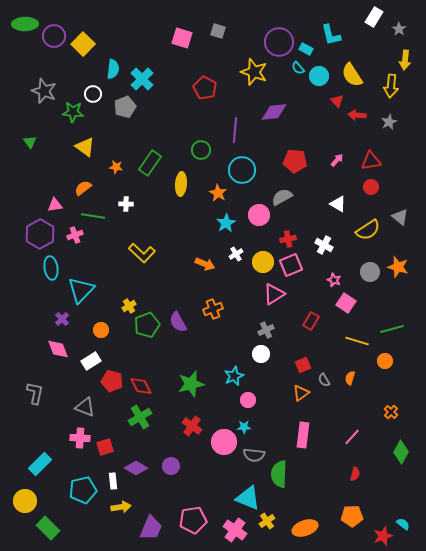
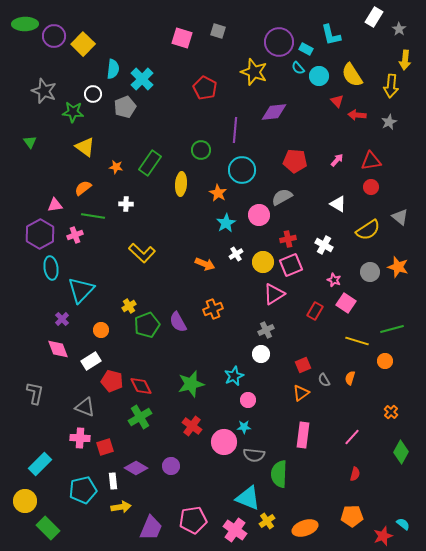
red rectangle at (311, 321): moved 4 px right, 10 px up
